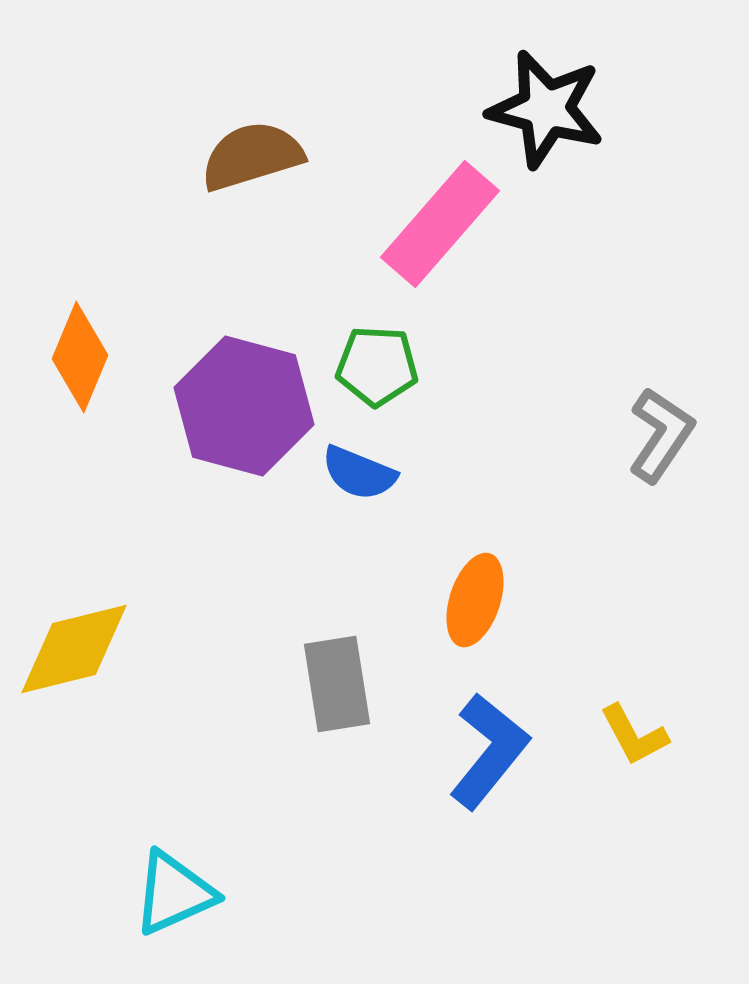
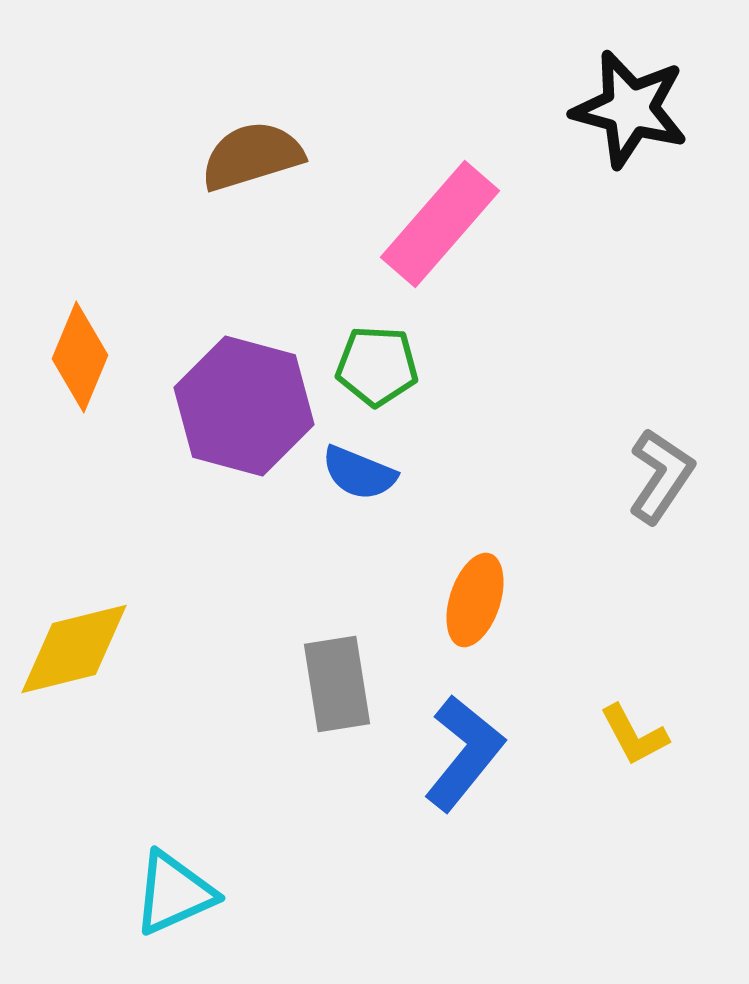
black star: moved 84 px right
gray L-shape: moved 41 px down
blue L-shape: moved 25 px left, 2 px down
